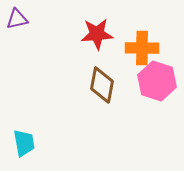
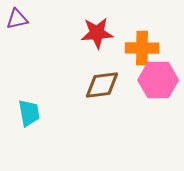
red star: moved 1 px up
pink hexagon: moved 1 px right, 1 px up; rotated 18 degrees counterclockwise
brown diamond: rotated 72 degrees clockwise
cyan trapezoid: moved 5 px right, 30 px up
